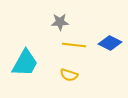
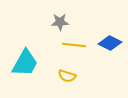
yellow semicircle: moved 2 px left, 1 px down
